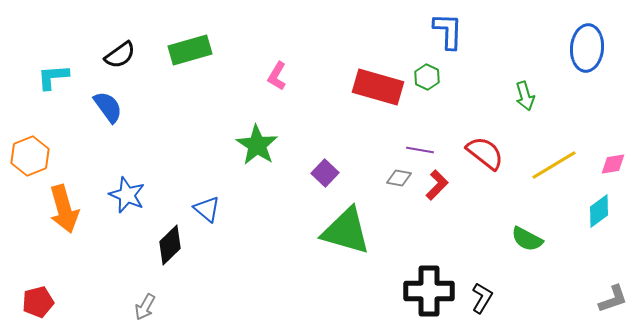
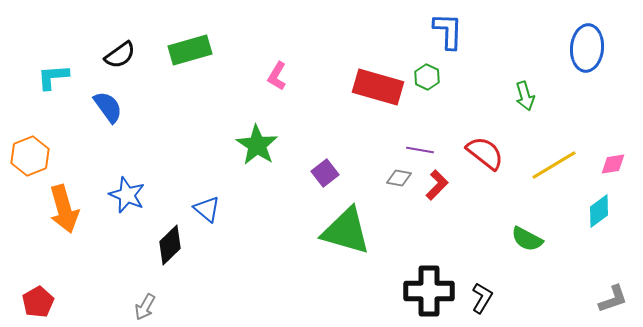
purple square: rotated 8 degrees clockwise
red pentagon: rotated 16 degrees counterclockwise
